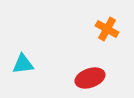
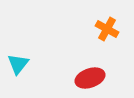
cyan triangle: moved 5 px left; rotated 45 degrees counterclockwise
